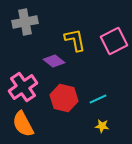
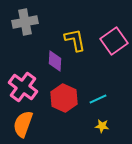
pink square: rotated 8 degrees counterclockwise
purple diamond: moved 1 px right; rotated 55 degrees clockwise
pink cross: rotated 20 degrees counterclockwise
red hexagon: rotated 12 degrees clockwise
orange semicircle: rotated 48 degrees clockwise
